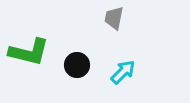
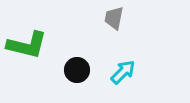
green L-shape: moved 2 px left, 7 px up
black circle: moved 5 px down
